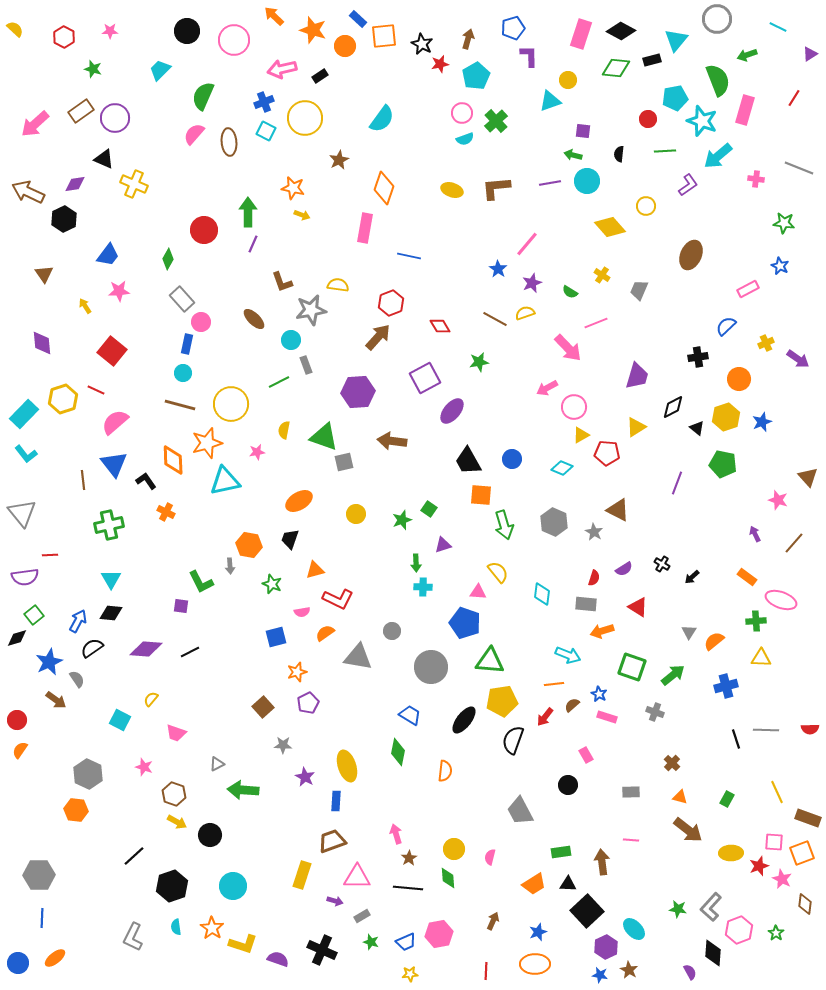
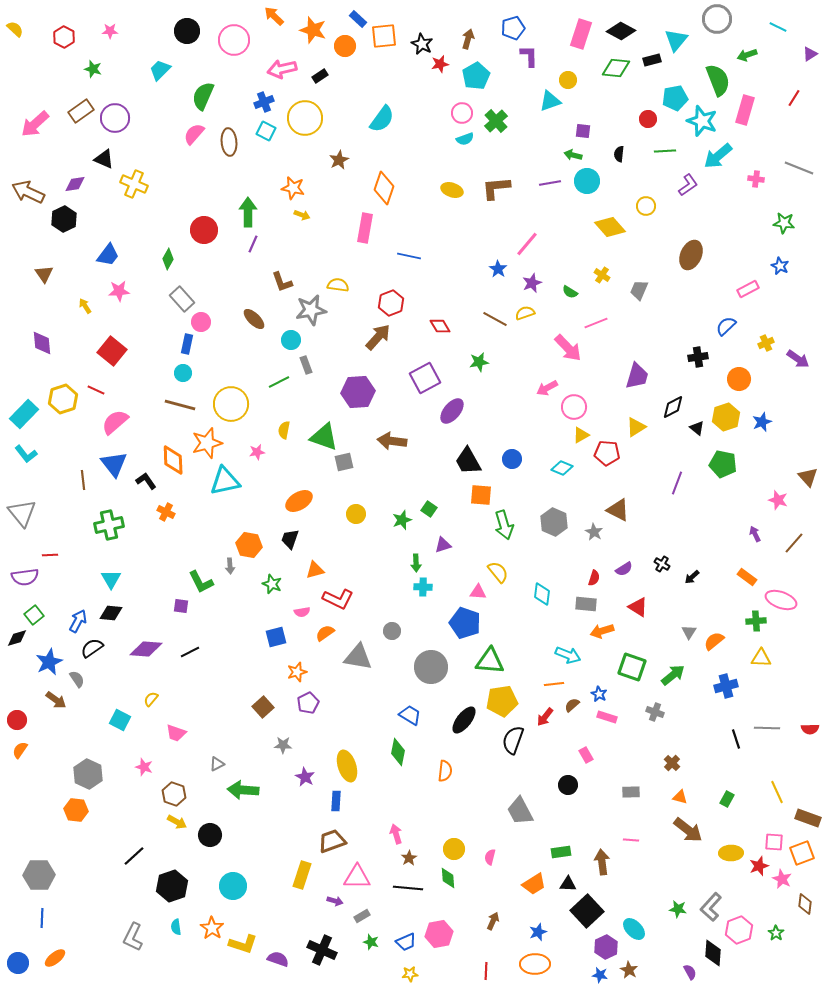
gray line at (766, 730): moved 1 px right, 2 px up
